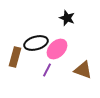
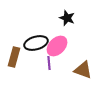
pink ellipse: moved 3 px up
brown rectangle: moved 1 px left
purple line: moved 2 px right, 7 px up; rotated 32 degrees counterclockwise
